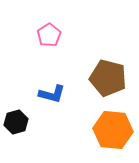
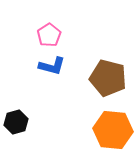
blue L-shape: moved 28 px up
